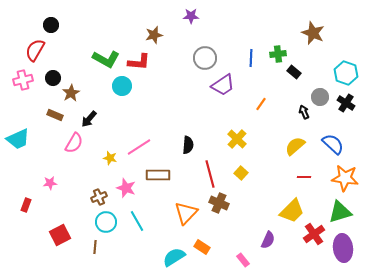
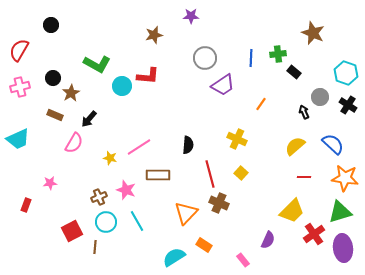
red semicircle at (35, 50): moved 16 px left
green L-shape at (106, 59): moved 9 px left, 5 px down
red L-shape at (139, 62): moved 9 px right, 14 px down
pink cross at (23, 80): moved 3 px left, 7 px down
black cross at (346, 103): moved 2 px right, 2 px down
yellow cross at (237, 139): rotated 18 degrees counterclockwise
pink star at (126, 188): moved 2 px down
red square at (60, 235): moved 12 px right, 4 px up
orange rectangle at (202, 247): moved 2 px right, 2 px up
